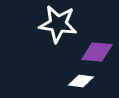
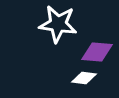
white diamond: moved 3 px right, 3 px up
